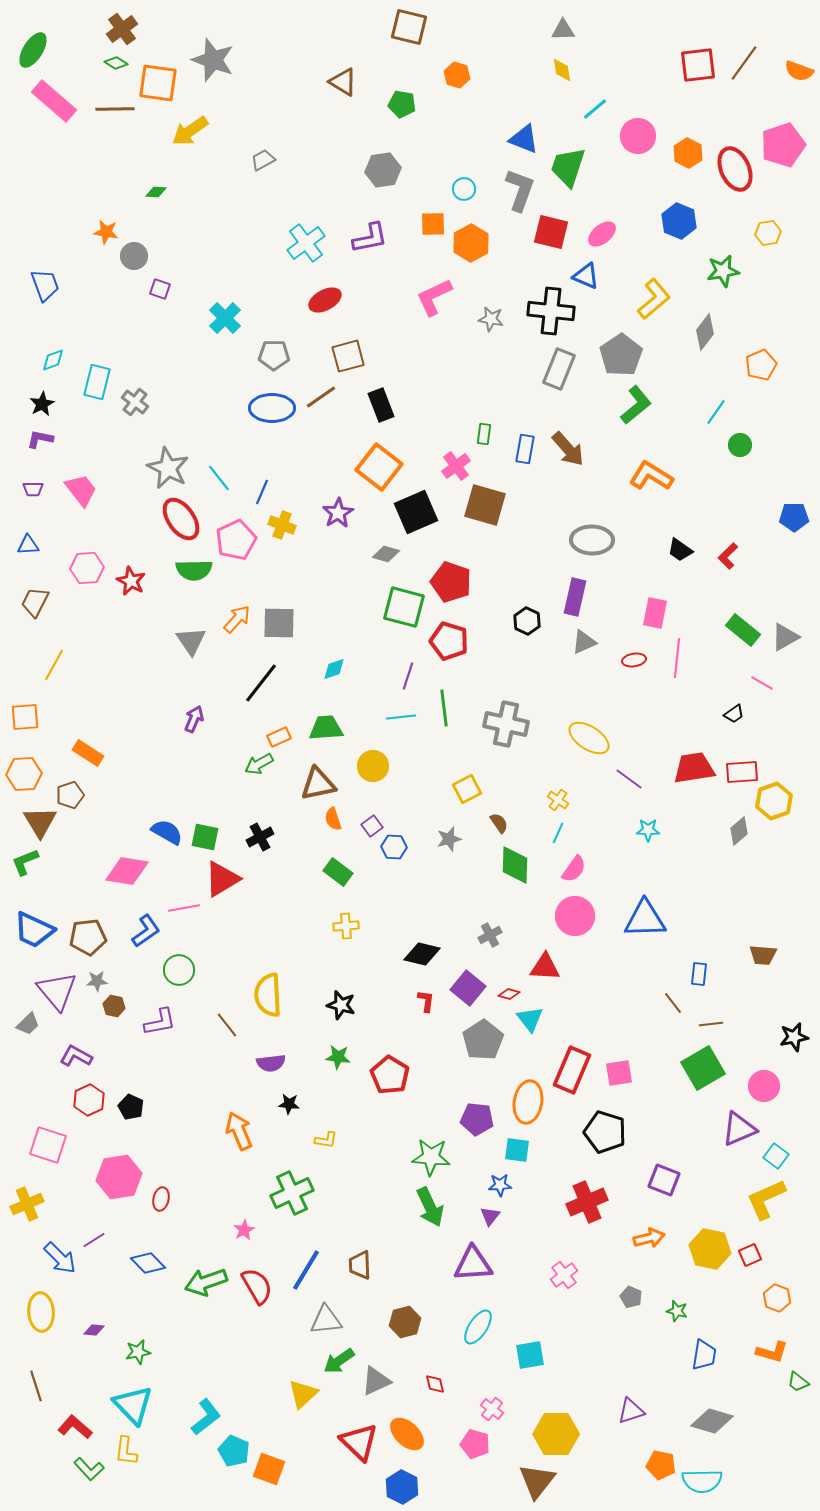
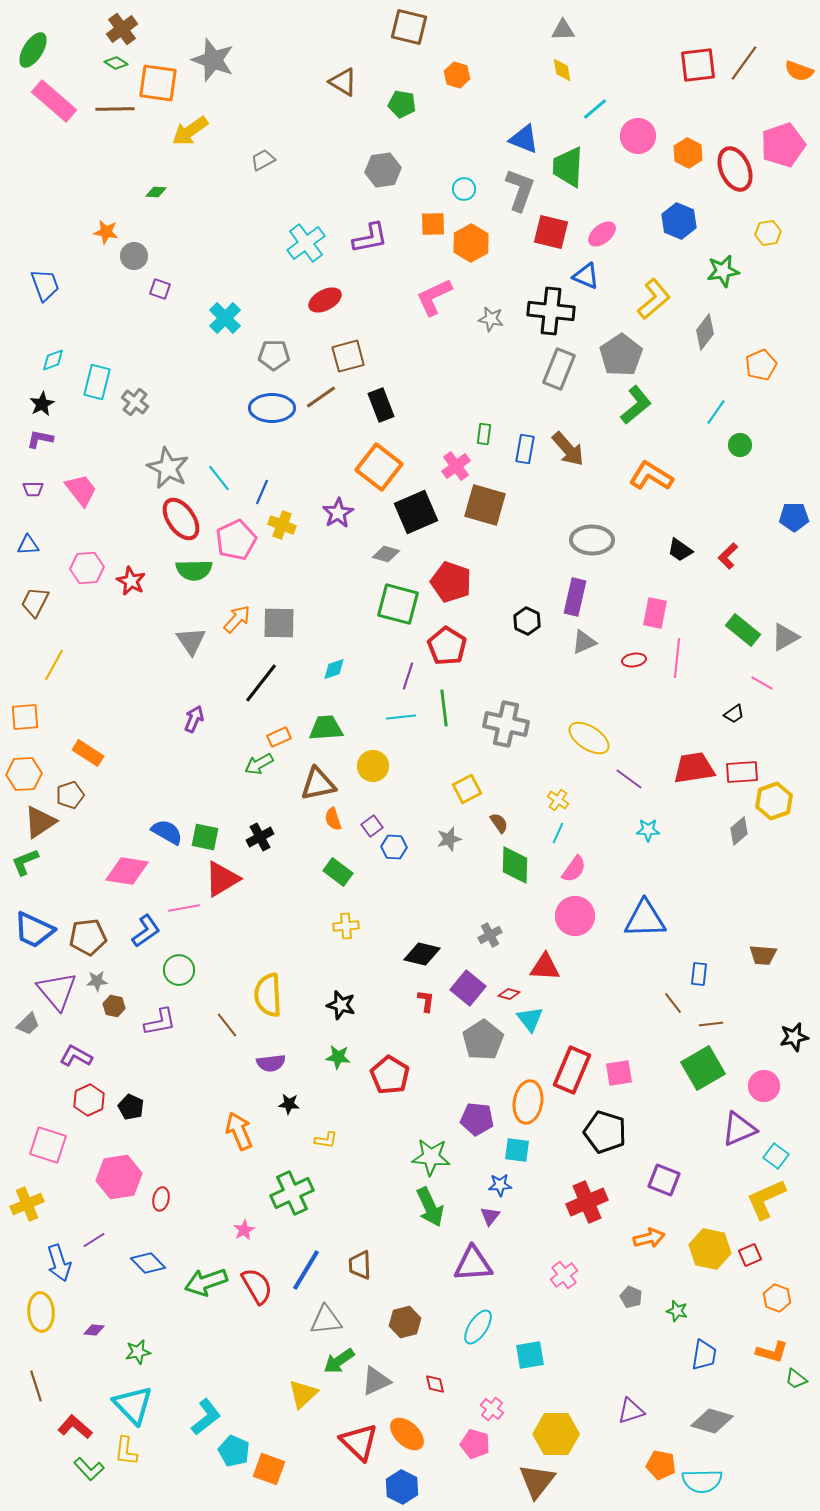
green trapezoid at (568, 167): rotated 15 degrees counterclockwise
green square at (404, 607): moved 6 px left, 3 px up
red pentagon at (449, 641): moved 2 px left, 5 px down; rotated 15 degrees clockwise
brown triangle at (40, 822): rotated 27 degrees clockwise
blue arrow at (60, 1258): moved 1 px left, 5 px down; rotated 27 degrees clockwise
green trapezoid at (798, 1382): moved 2 px left, 3 px up
